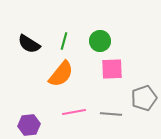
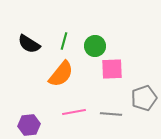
green circle: moved 5 px left, 5 px down
